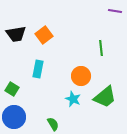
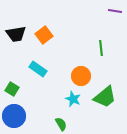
cyan rectangle: rotated 66 degrees counterclockwise
blue circle: moved 1 px up
green semicircle: moved 8 px right
